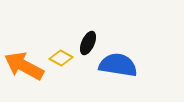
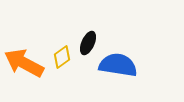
yellow diamond: moved 1 px right, 1 px up; rotated 65 degrees counterclockwise
orange arrow: moved 3 px up
